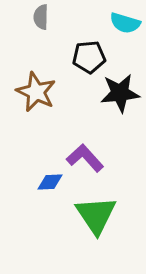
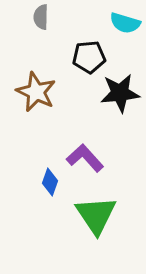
blue diamond: rotated 68 degrees counterclockwise
